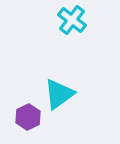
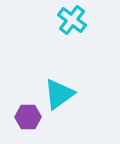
purple hexagon: rotated 25 degrees clockwise
